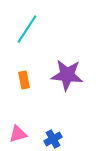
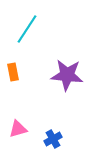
orange rectangle: moved 11 px left, 8 px up
pink triangle: moved 5 px up
